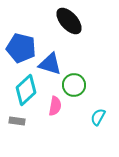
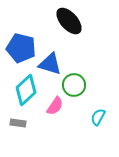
pink semicircle: rotated 24 degrees clockwise
gray rectangle: moved 1 px right, 2 px down
